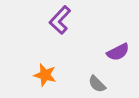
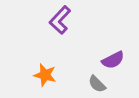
purple semicircle: moved 5 px left, 8 px down
